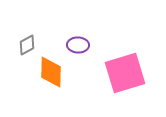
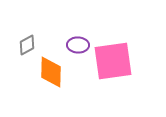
pink square: moved 12 px left, 12 px up; rotated 9 degrees clockwise
